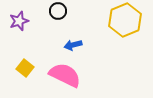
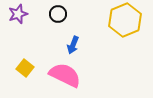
black circle: moved 3 px down
purple star: moved 1 px left, 7 px up
blue arrow: rotated 54 degrees counterclockwise
